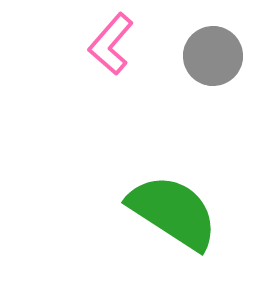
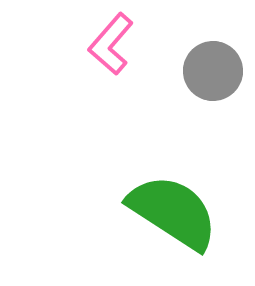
gray circle: moved 15 px down
